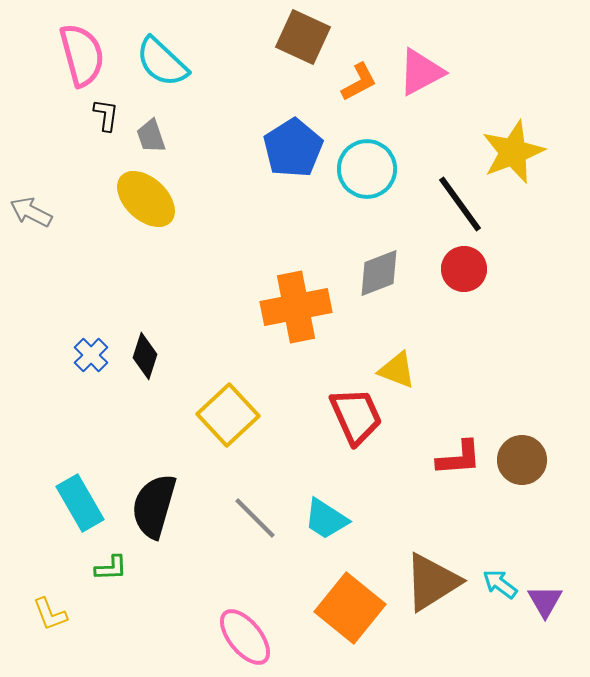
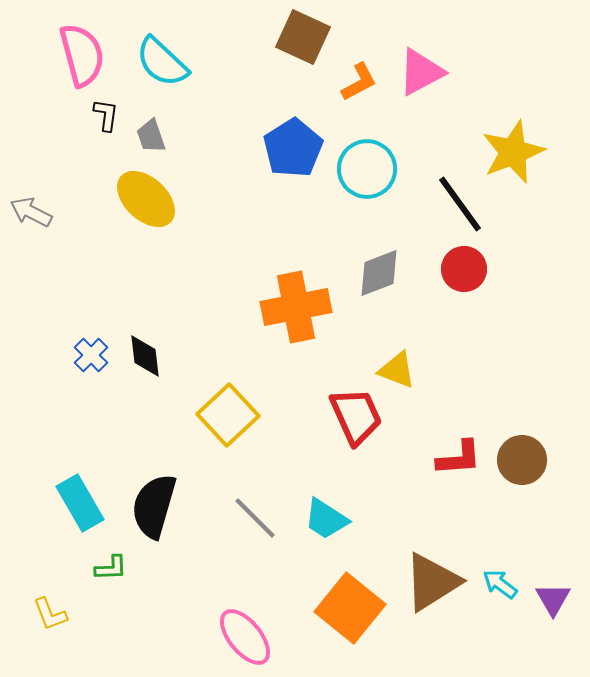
black diamond: rotated 24 degrees counterclockwise
purple triangle: moved 8 px right, 2 px up
